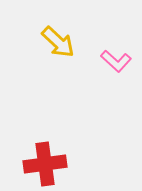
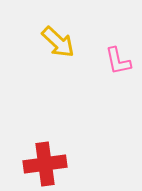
pink L-shape: moved 2 px right; rotated 36 degrees clockwise
